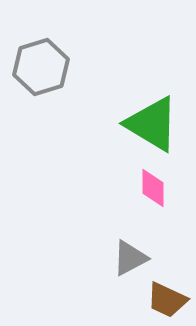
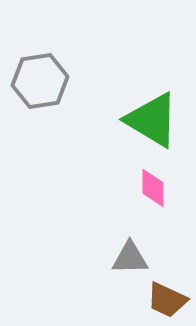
gray hexagon: moved 1 px left, 14 px down; rotated 8 degrees clockwise
green triangle: moved 4 px up
gray triangle: rotated 27 degrees clockwise
